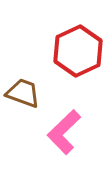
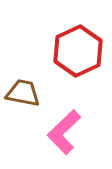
brown trapezoid: rotated 9 degrees counterclockwise
